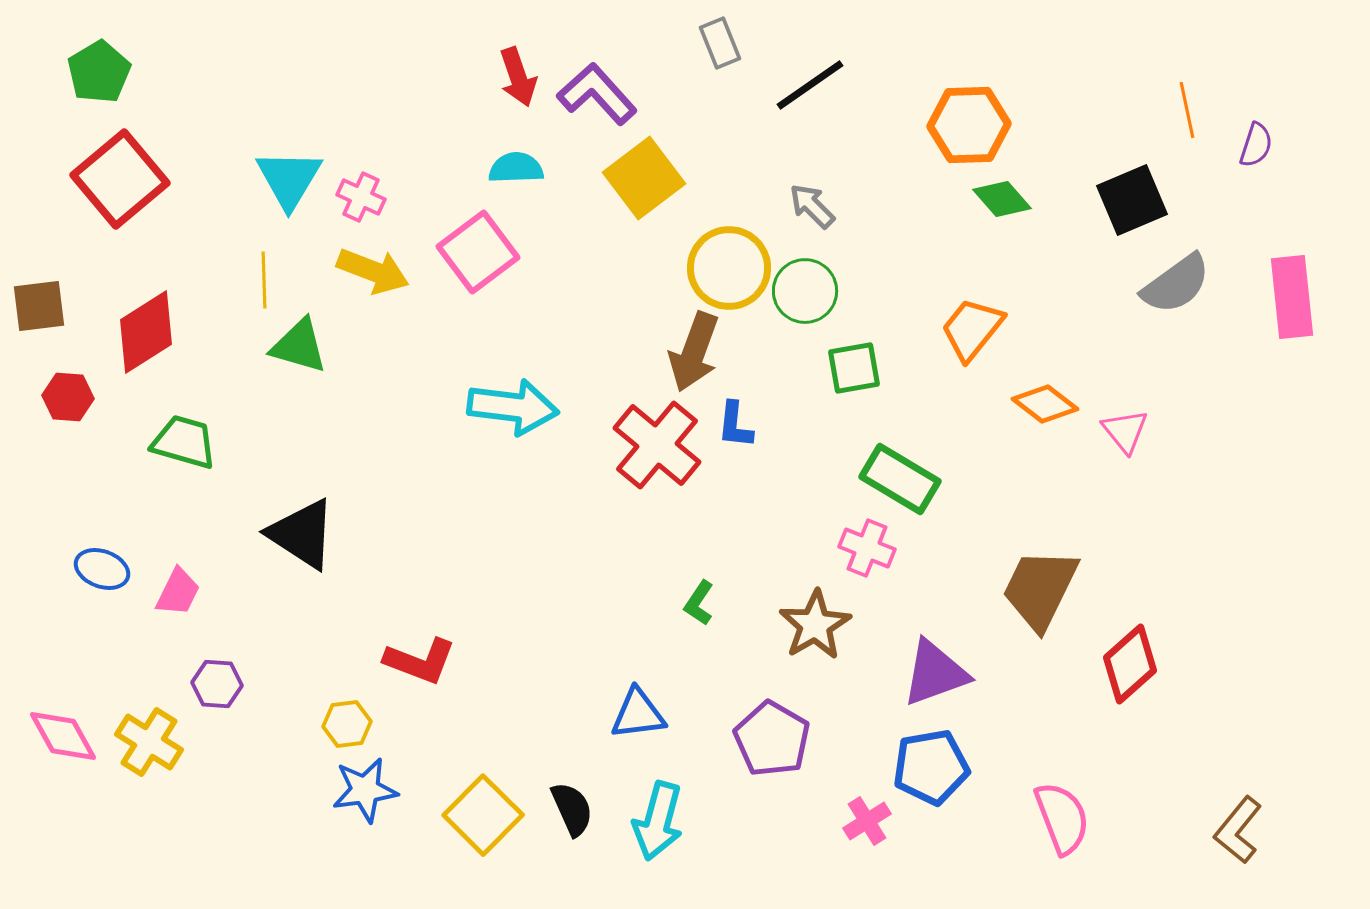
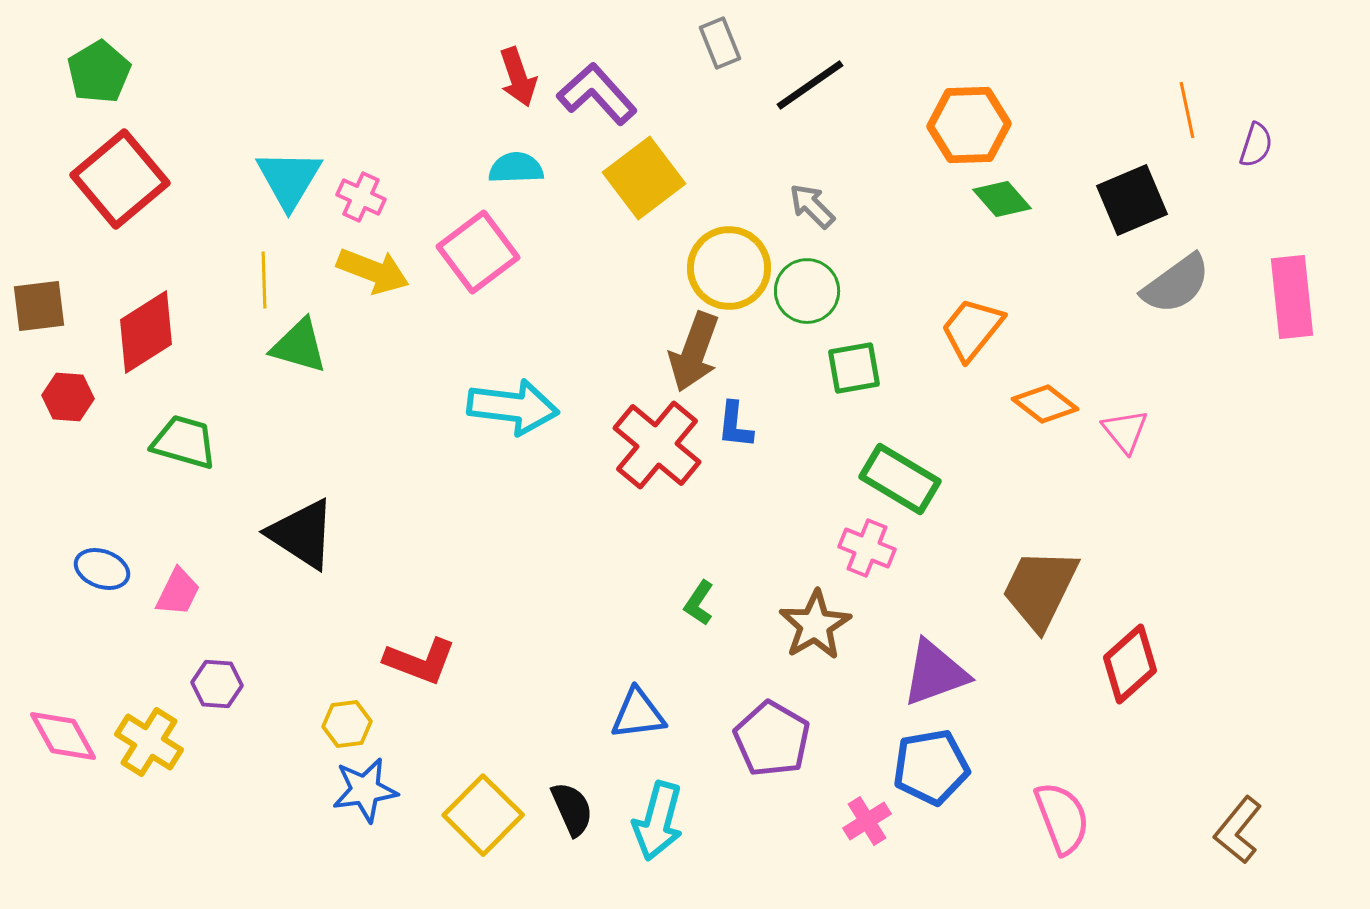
green circle at (805, 291): moved 2 px right
